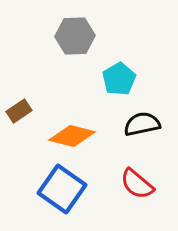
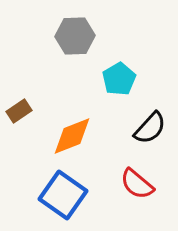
black semicircle: moved 8 px right, 4 px down; rotated 144 degrees clockwise
orange diamond: rotated 36 degrees counterclockwise
blue square: moved 1 px right, 6 px down
